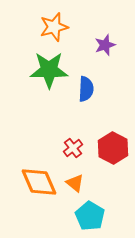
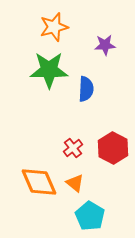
purple star: rotated 15 degrees clockwise
